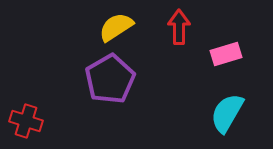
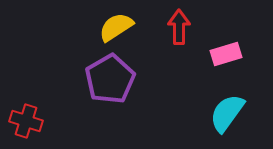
cyan semicircle: rotated 6 degrees clockwise
